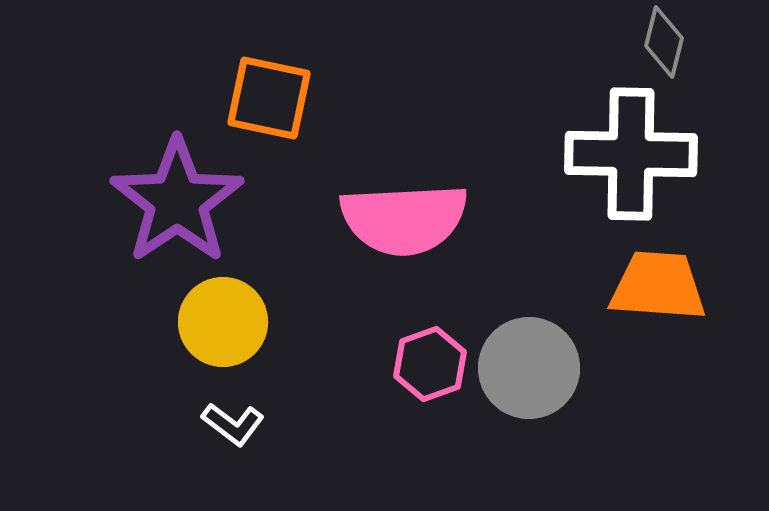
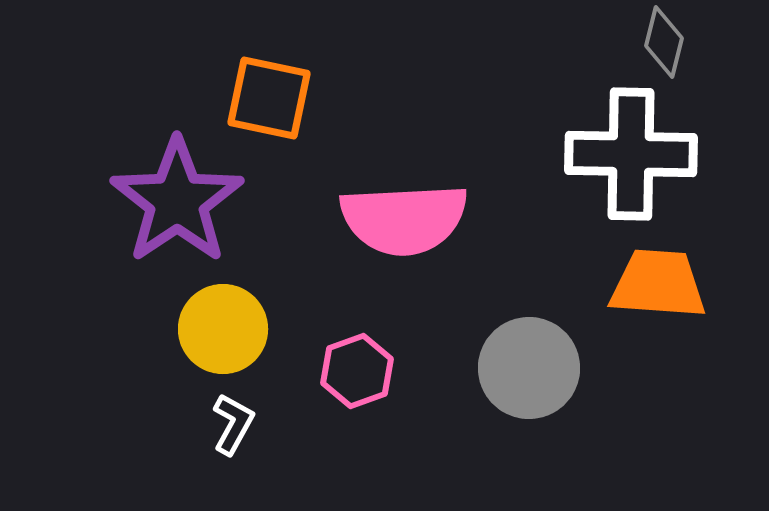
orange trapezoid: moved 2 px up
yellow circle: moved 7 px down
pink hexagon: moved 73 px left, 7 px down
white L-shape: rotated 98 degrees counterclockwise
